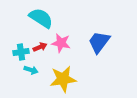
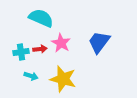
cyan semicircle: rotated 10 degrees counterclockwise
pink star: rotated 18 degrees clockwise
red arrow: moved 2 px down; rotated 16 degrees clockwise
cyan arrow: moved 6 px down
yellow star: rotated 24 degrees clockwise
